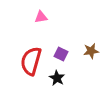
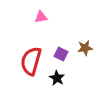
brown star: moved 6 px left, 3 px up
